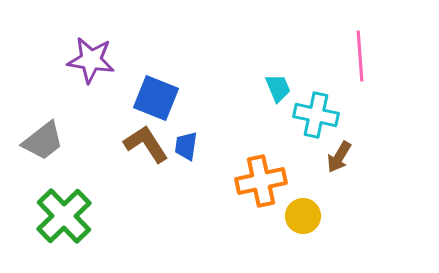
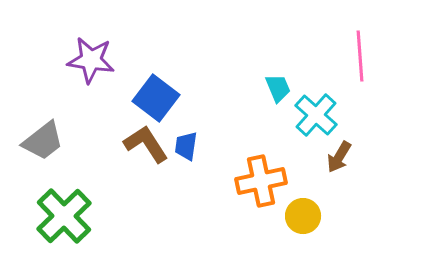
blue square: rotated 15 degrees clockwise
cyan cross: rotated 30 degrees clockwise
